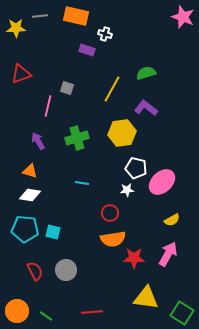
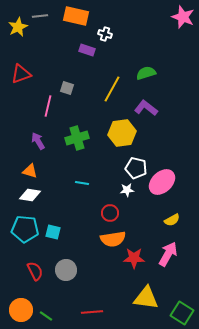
yellow star: moved 2 px right, 1 px up; rotated 24 degrees counterclockwise
orange circle: moved 4 px right, 1 px up
